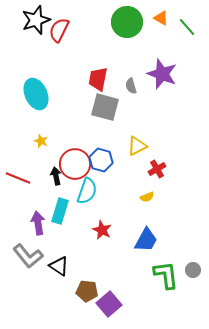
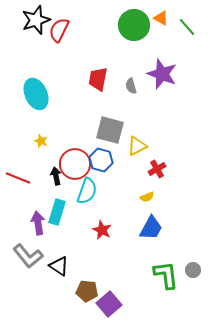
green circle: moved 7 px right, 3 px down
gray square: moved 5 px right, 23 px down
cyan rectangle: moved 3 px left, 1 px down
blue trapezoid: moved 5 px right, 12 px up
